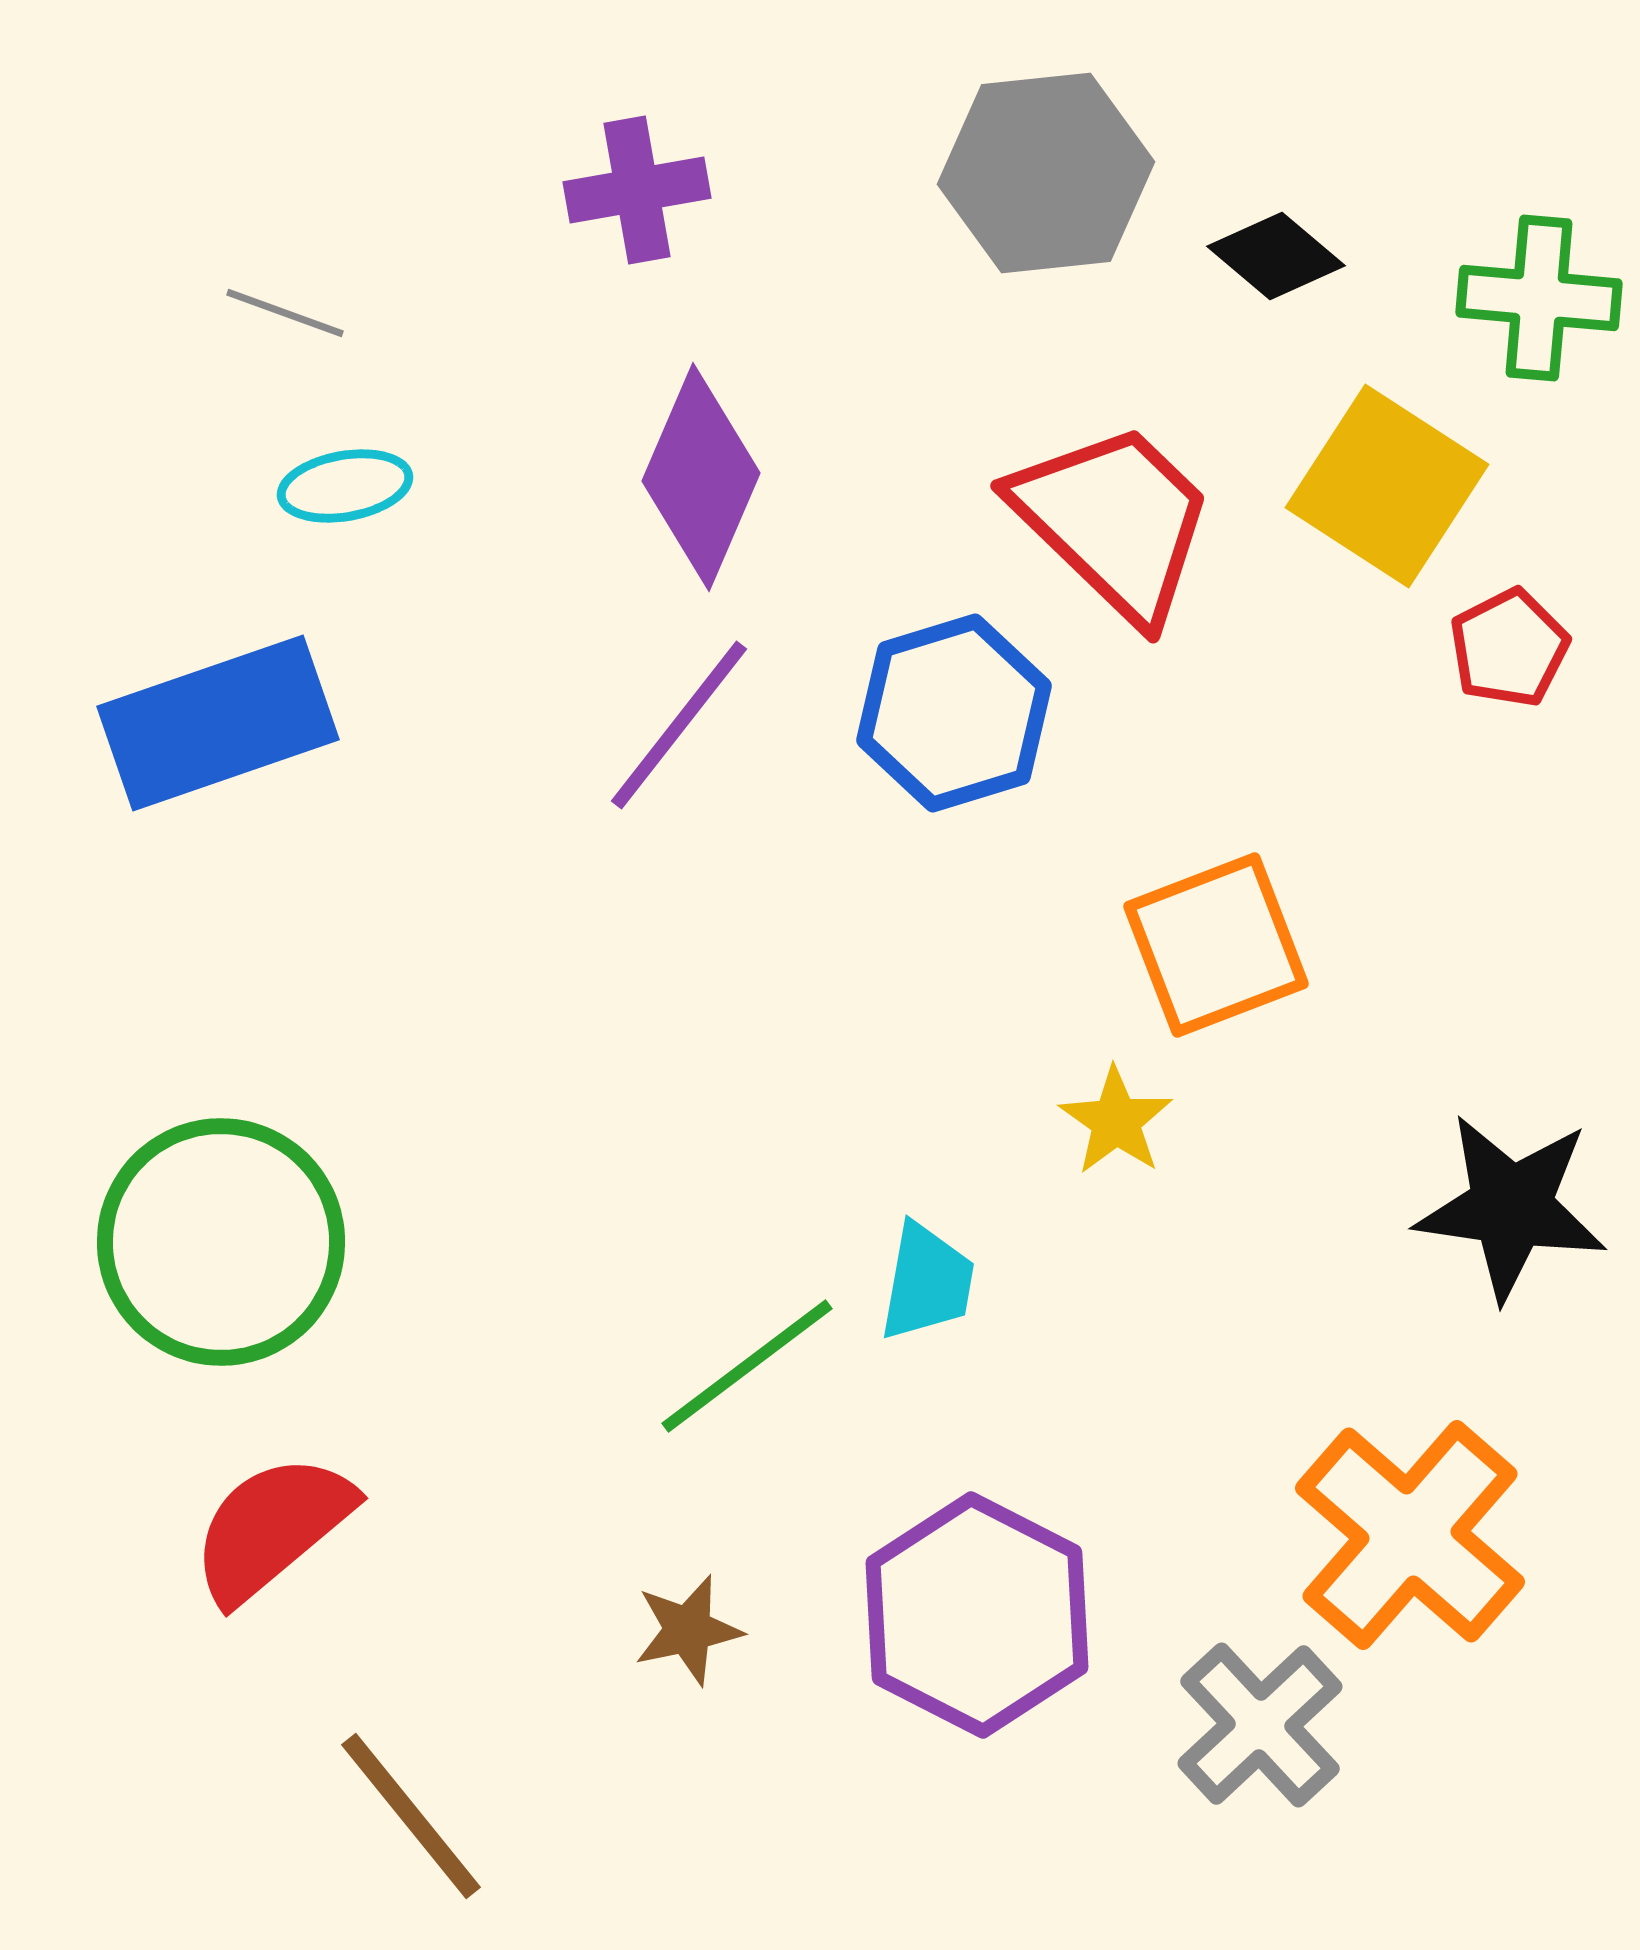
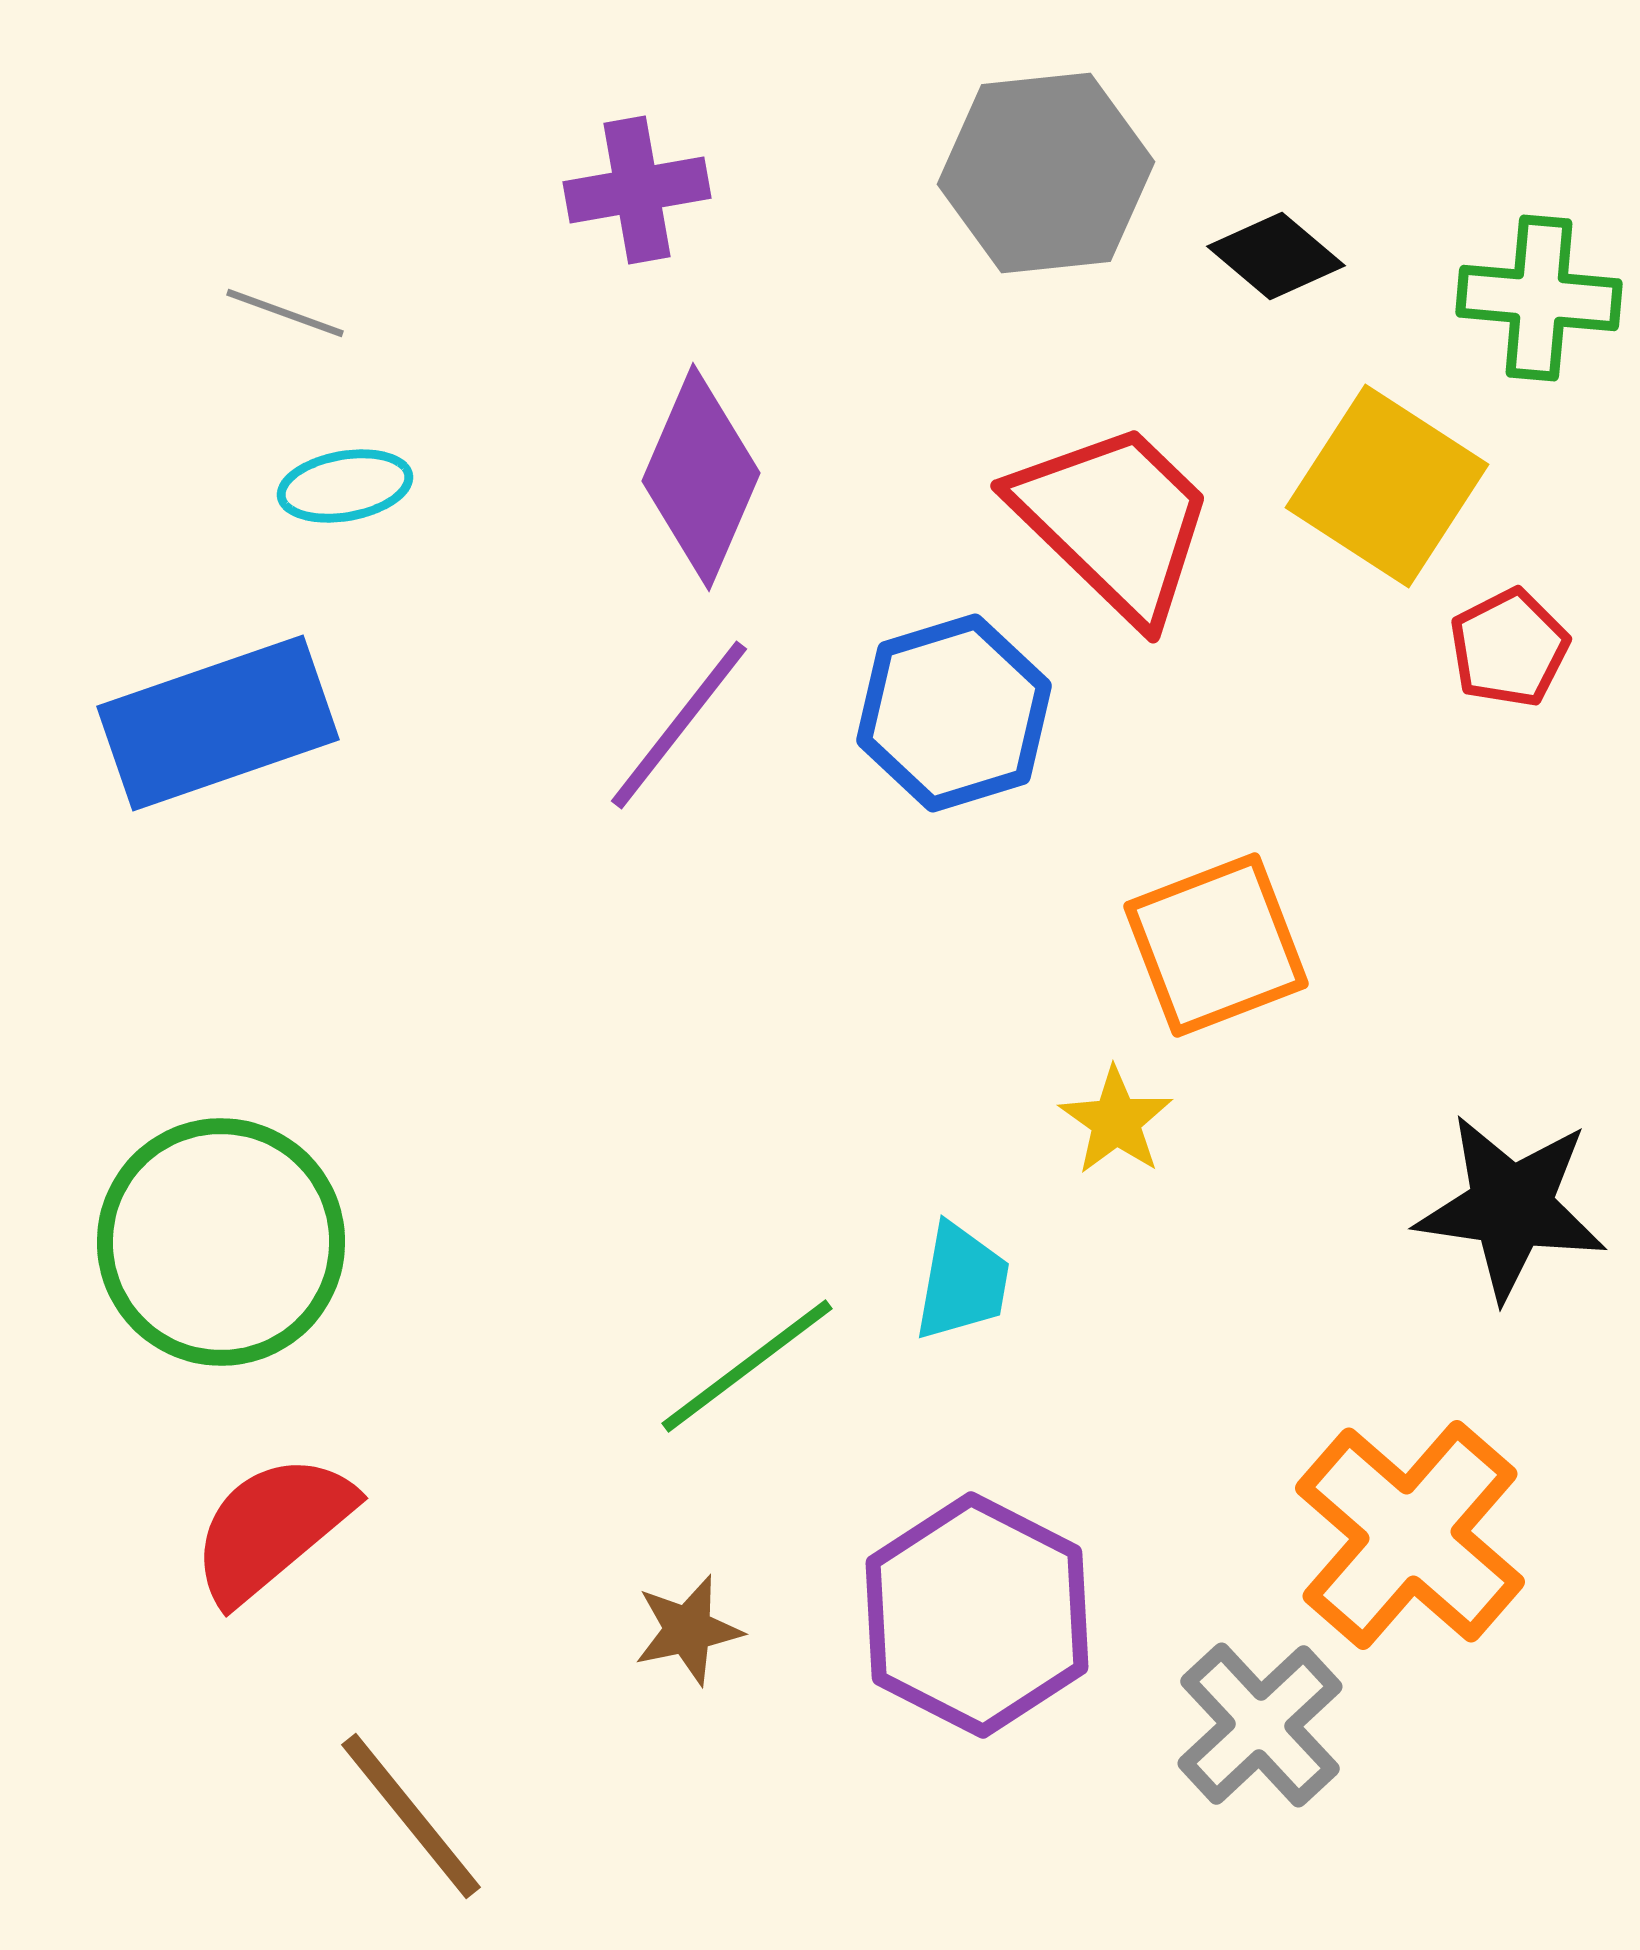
cyan trapezoid: moved 35 px right
